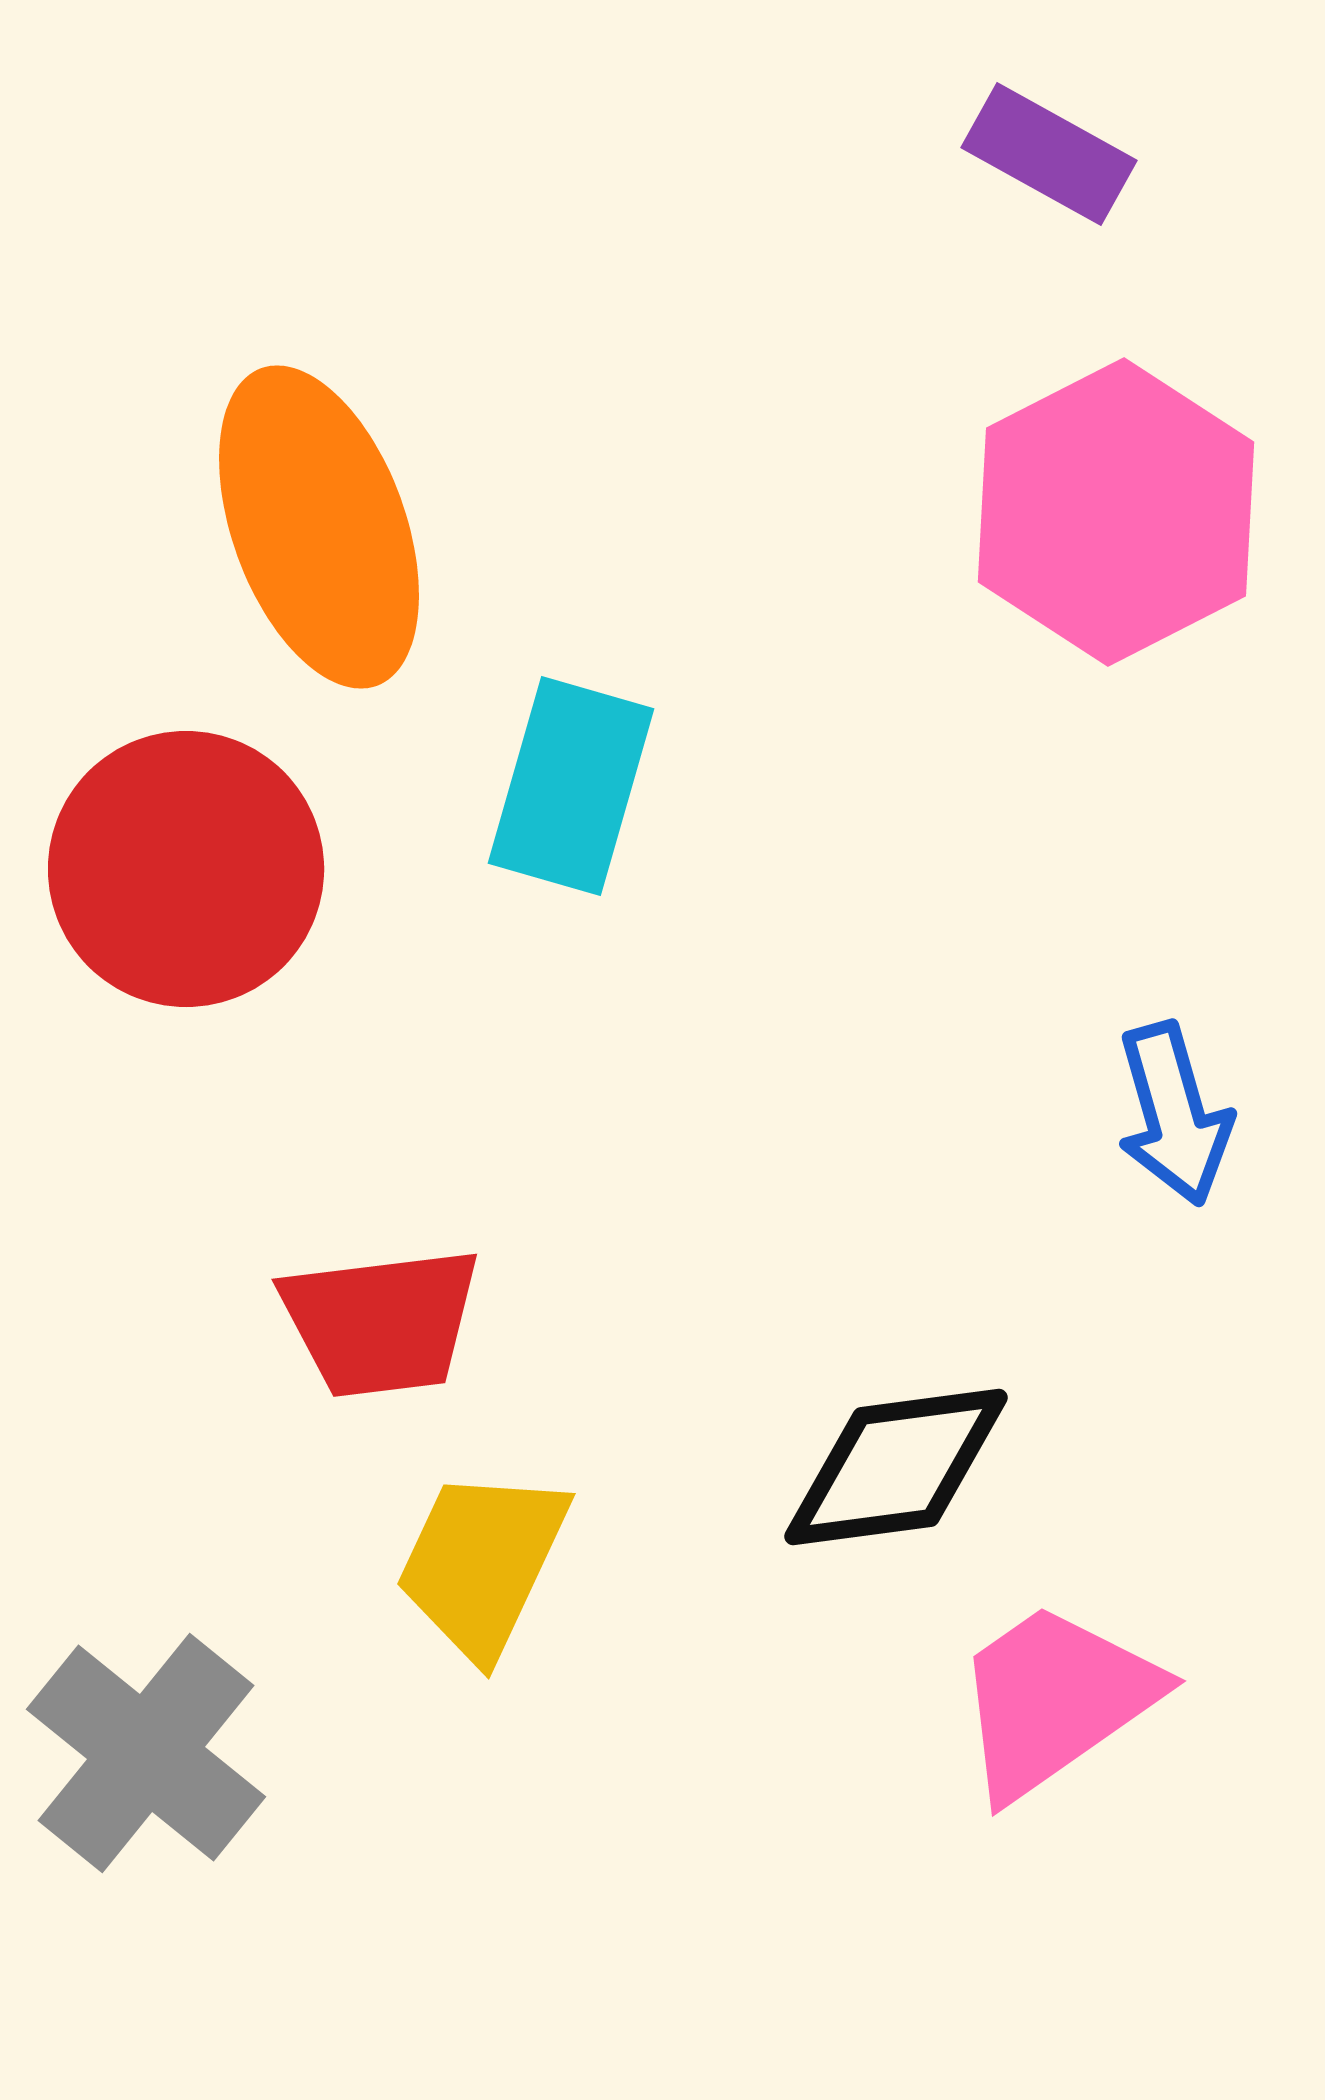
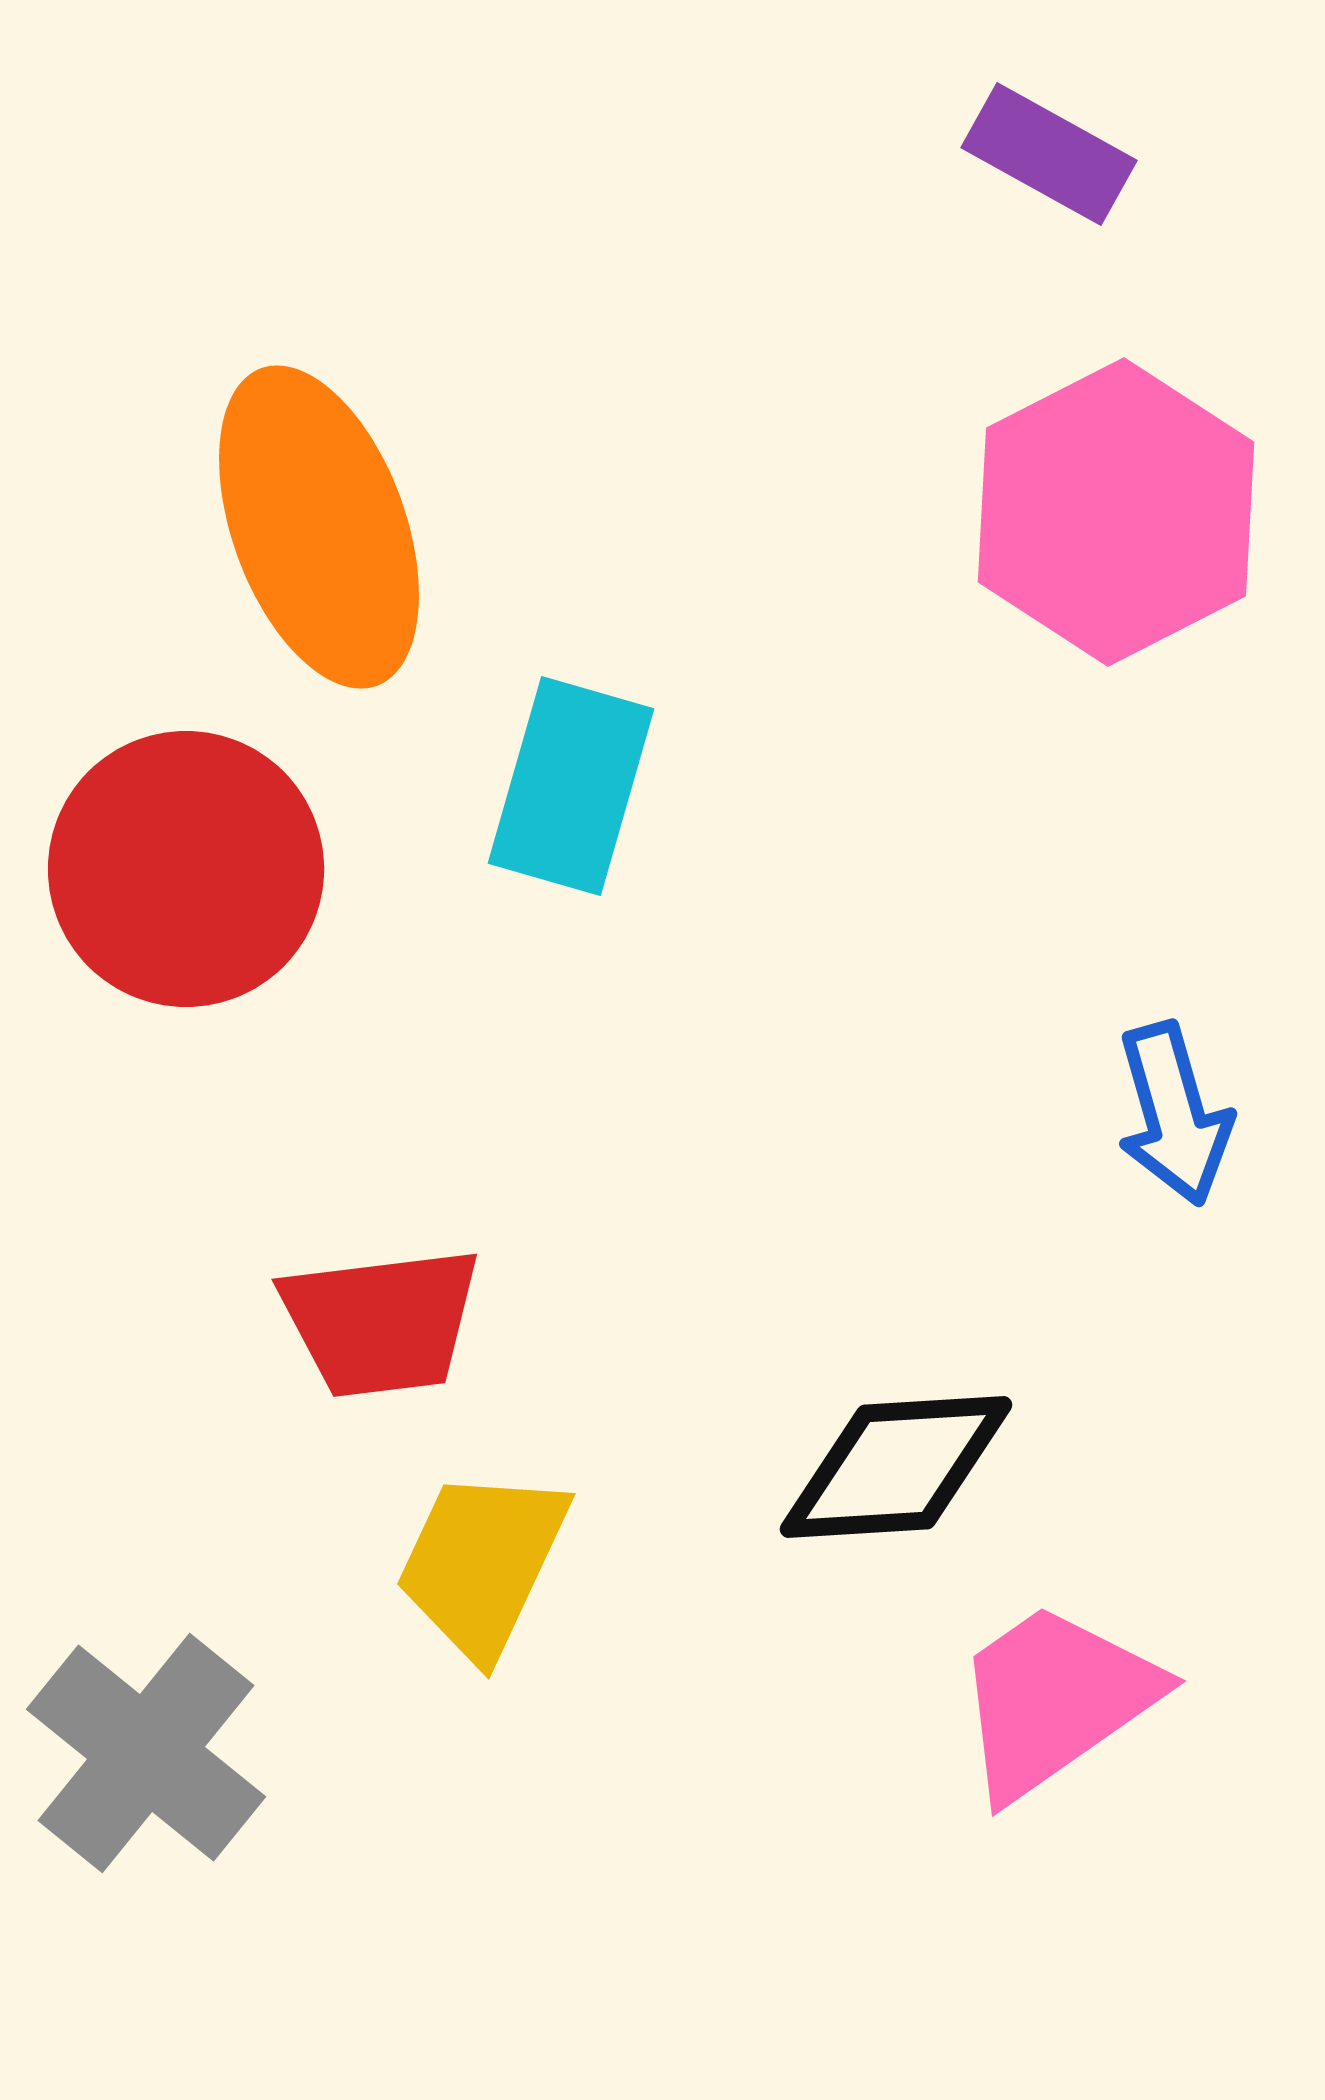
black diamond: rotated 4 degrees clockwise
